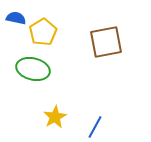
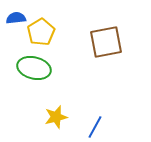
blue semicircle: rotated 18 degrees counterclockwise
yellow pentagon: moved 2 px left
green ellipse: moved 1 px right, 1 px up
yellow star: moved 1 px right; rotated 15 degrees clockwise
